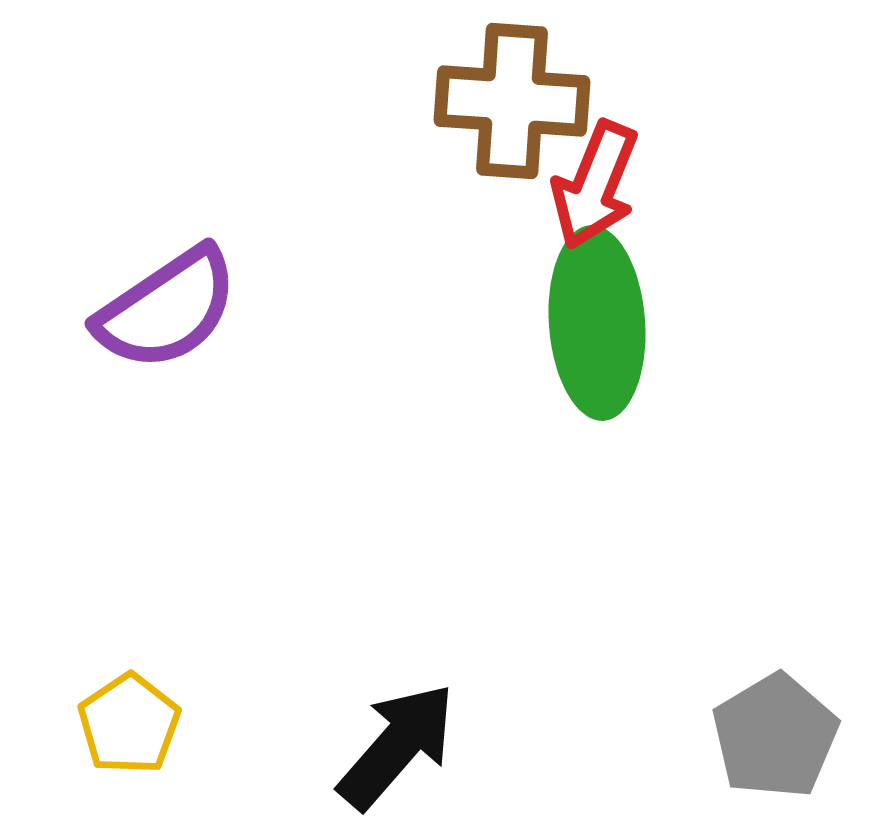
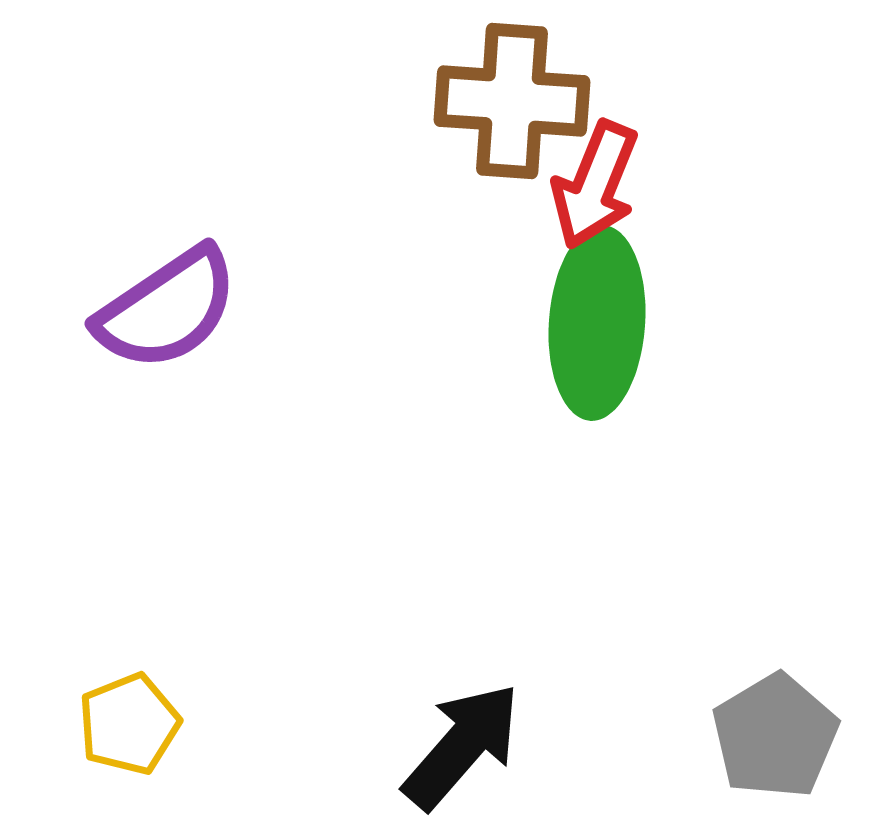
green ellipse: rotated 8 degrees clockwise
yellow pentagon: rotated 12 degrees clockwise
black arrow: moved 65 px right
